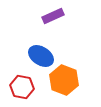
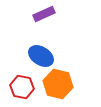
purple rectangle: moved 9 px left, 2 px up
orange hexagon: moved 6 px left, 4 px down; rotated 8 degrees counterclockwise
